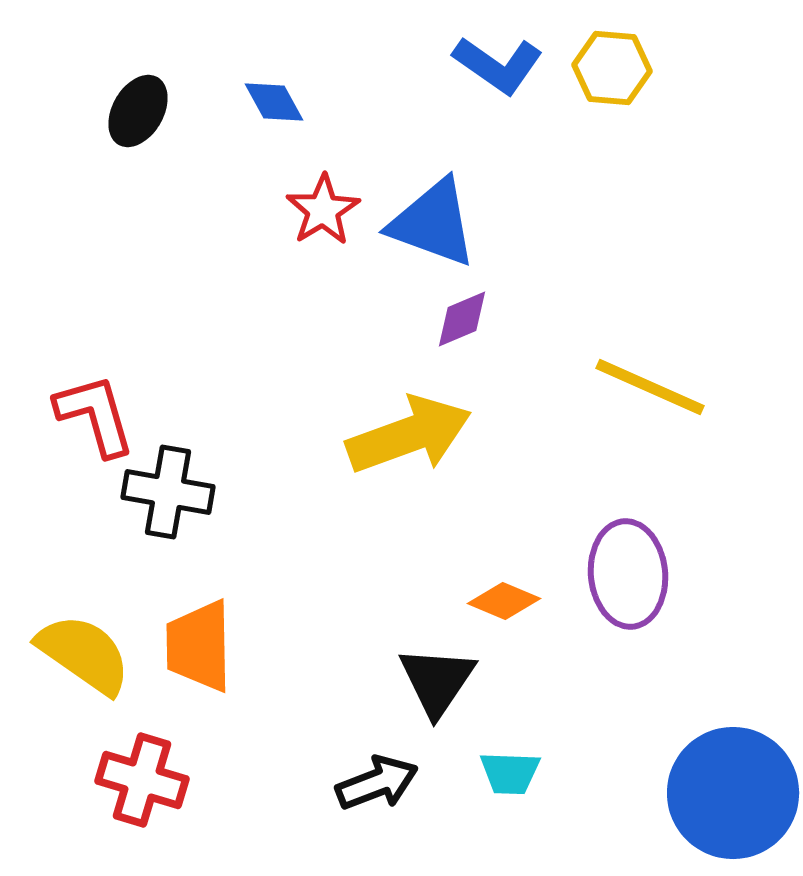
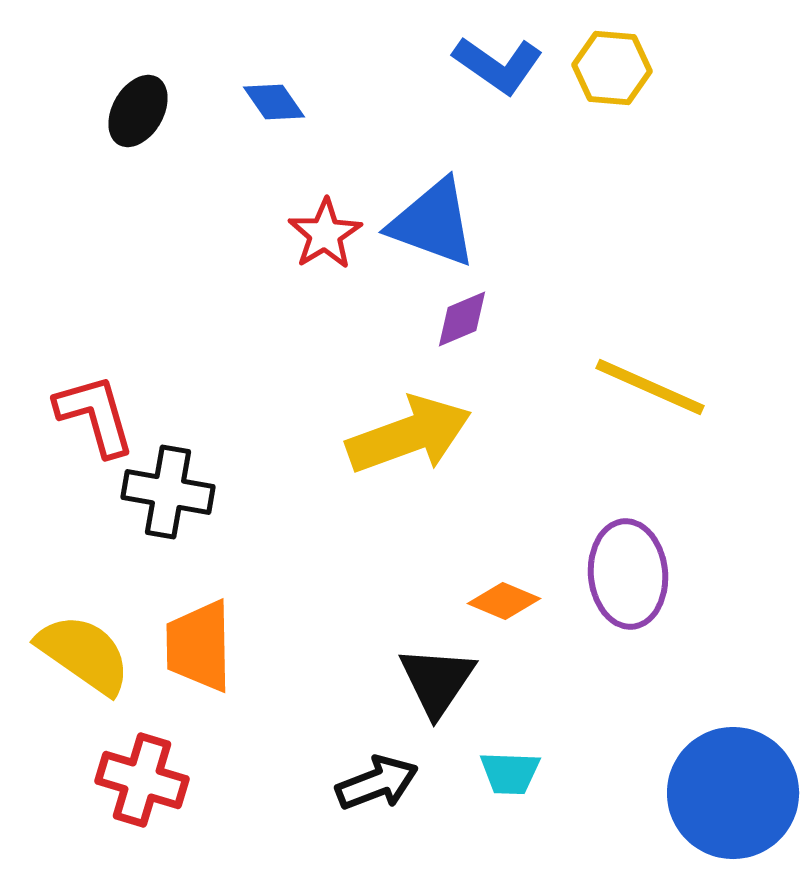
blue diamond: rotated 6 degrees counterclockwise
red star: moved 2 px right, 24 px down
